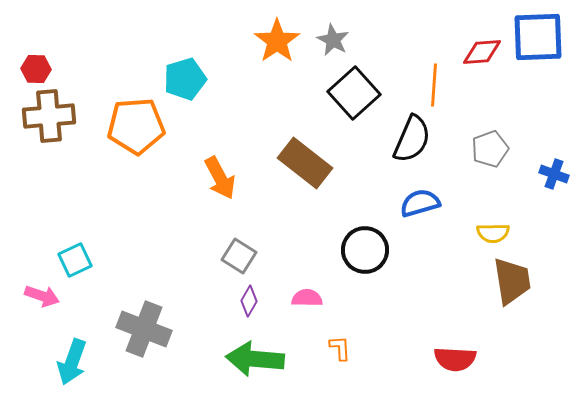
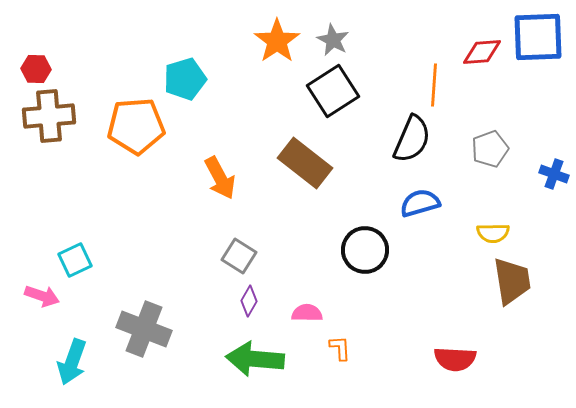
black square: moved 21 px left, 2 px up; rotated 9 degrees clockwise
pink semicircle: moved 15 px down
